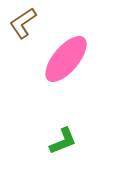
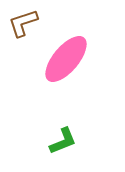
brown L-shape: rotated 16 degrees clockwise
